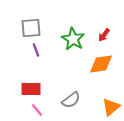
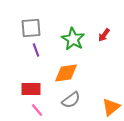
orange diamond: moved 35 px left, 9 px down
